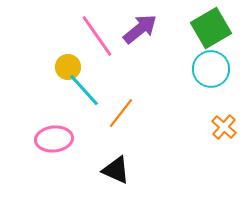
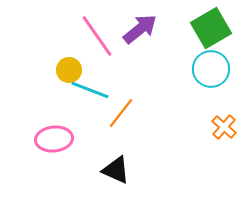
yellow circle: moved 1 px right, 3 px down
cyan line: moved 6 px right; rotated 27 degrees counterclockwise
